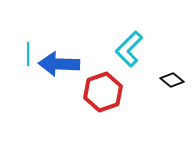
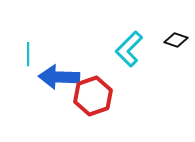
blue arrow: moved 13 px down
black diamond: moved 4 px right, 40 px up; rotated 20 degrees counterclockwise
red hexagon: moved 10 px left, 4 px down
